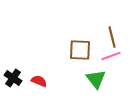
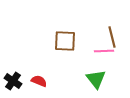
brown square: moved 15 px left, 9 px up
pink line: moved 7 px left, 5 px up; rotated 18 degrees clockwise
black cross: moved 3 px down
